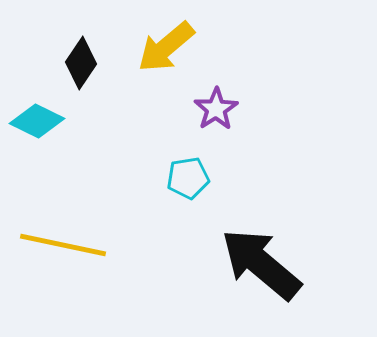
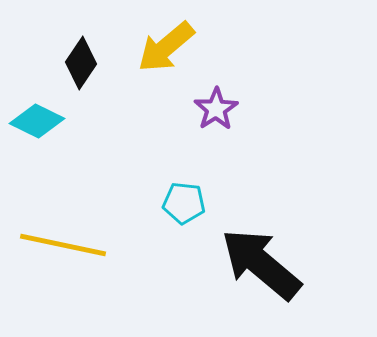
cyan pentagon: moved 4 px left, 25 px down; rotated 15 degrees clockwise
